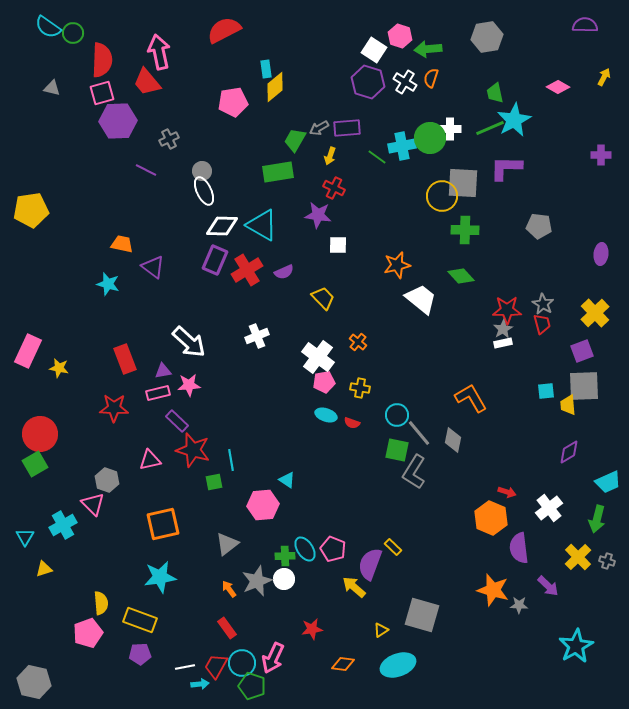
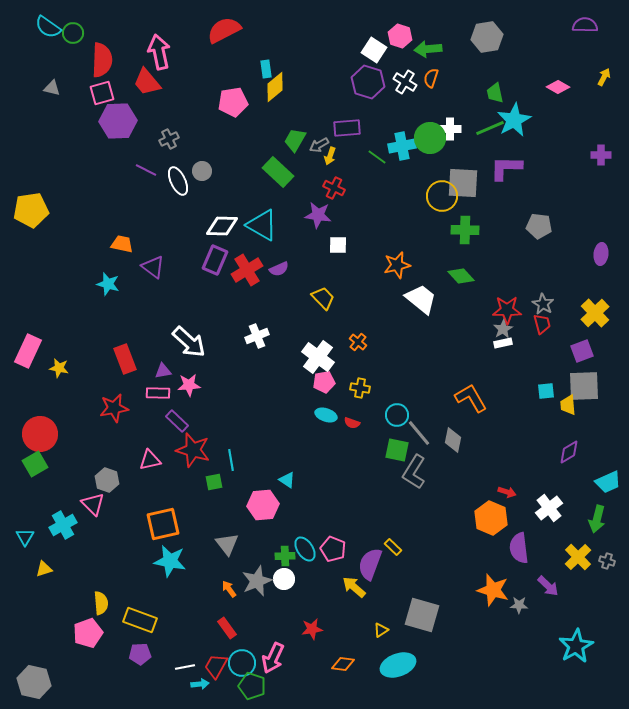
gray arrow at (319, 128): moved 17 px down
green rectangle at (278, 172): rotated 52 degrees clockwise
white ellipse at (204, 191): moved 26 px left, 10 px up
purple semicircle at (284, 272): moved 5 px left, 3 px up
pink rectangle at (158, 393): rotated 15 degrees clockwise
red star at (114, 408): rotated 12 degrees counterclockwise
gray triangle at (227, 544): rotated 30 degrees counterclockwise
cyan star at (160, 577): moved 10 px right, 16 px up; rotated 20 degrees clockwise
